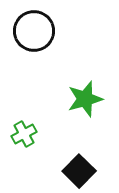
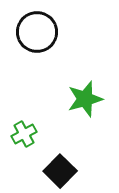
black circle: moved 3 px right, 1 px down
black square: moved 19 px left
